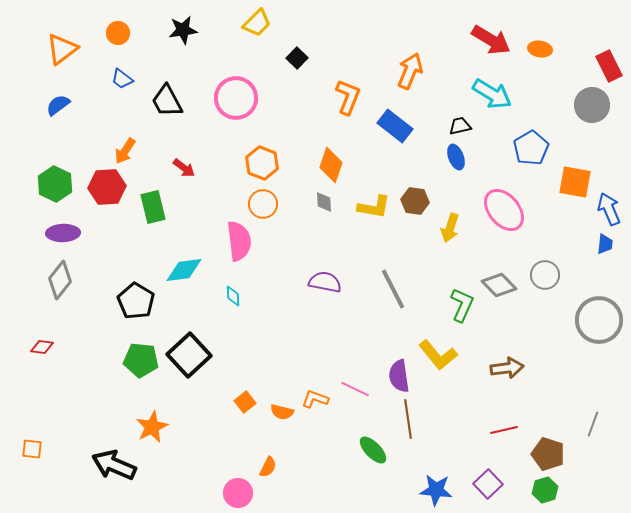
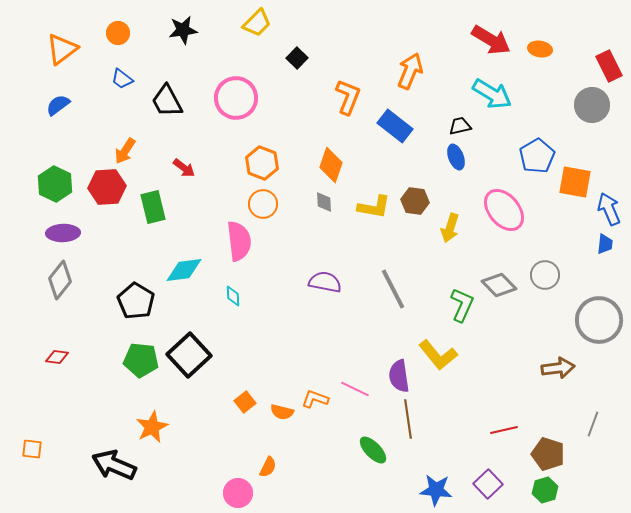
blue pentagon at (531, 148): moved 6 px right, 8 px down
red diamond at (42, 347): moved 15 px right, 10 px down
brown arrow at (507, 368): moved 51 px right
